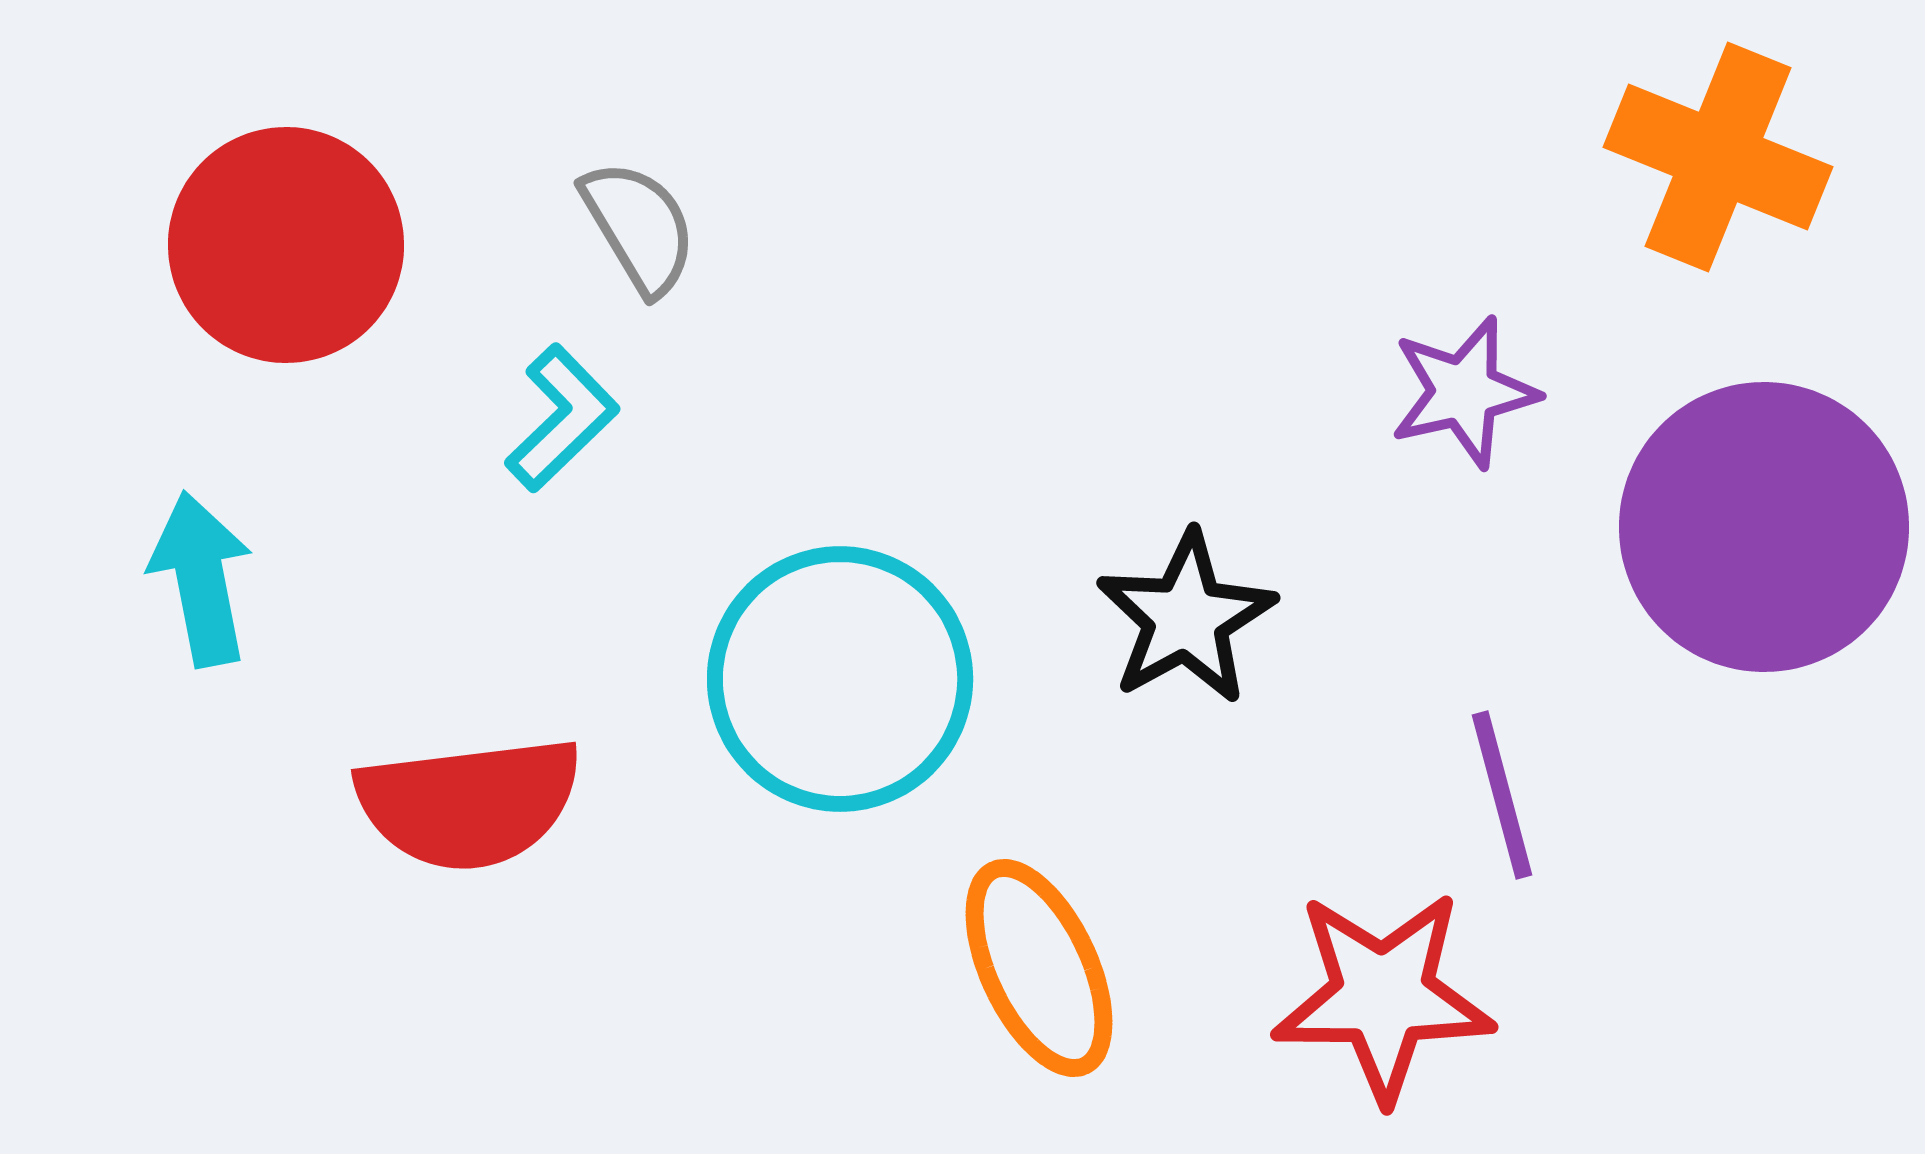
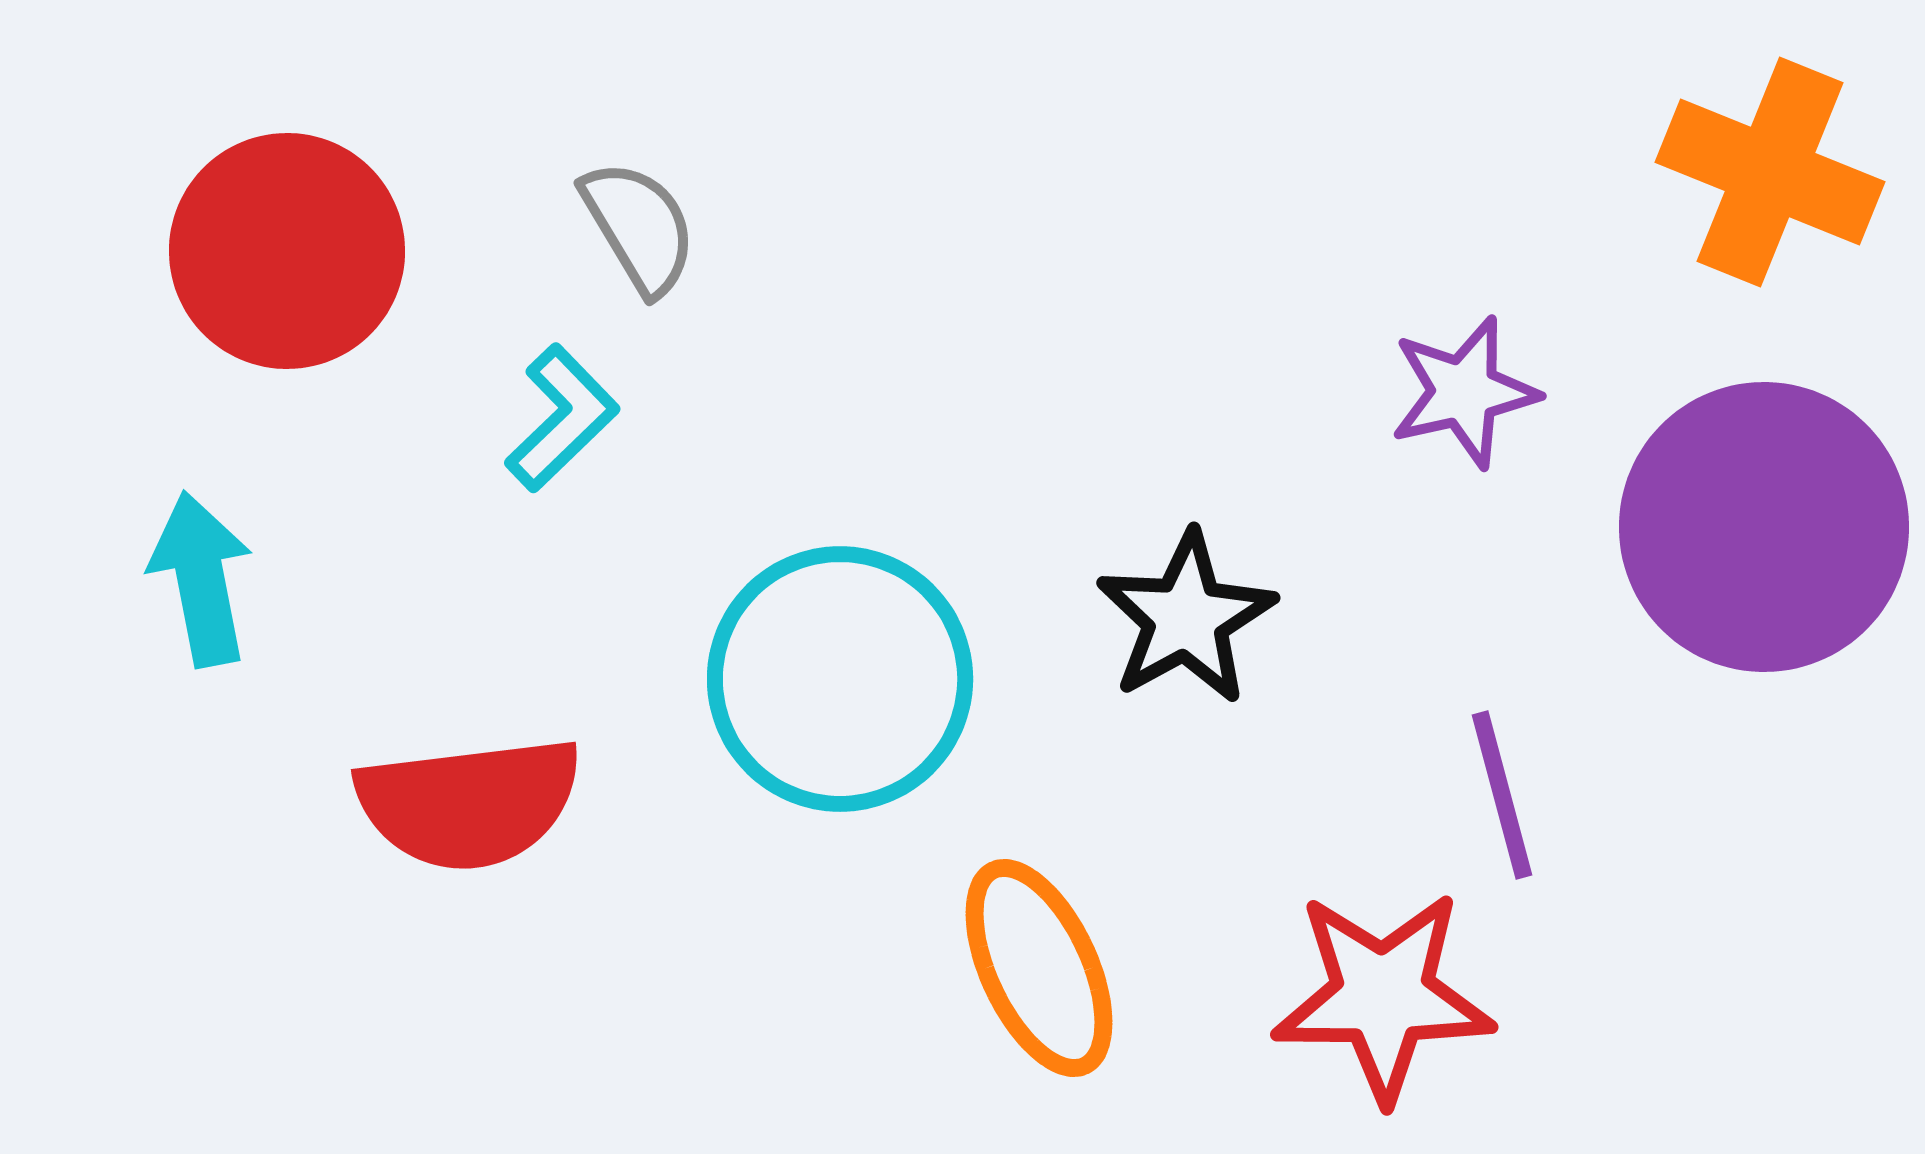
orange cross: moved 52 px right, 15 px down
red circle: moved 1 px right, 6 px down
